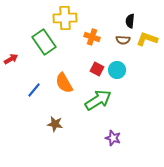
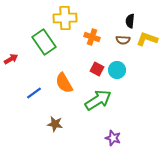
blue line: moved 3 px down; rotated 14 degrees clockwise
